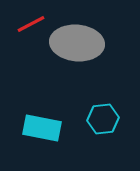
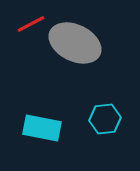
gray ellipse: moved 2 px left; rotated 21 degrees clockwise
cyan hexagon: moved 2 px right
